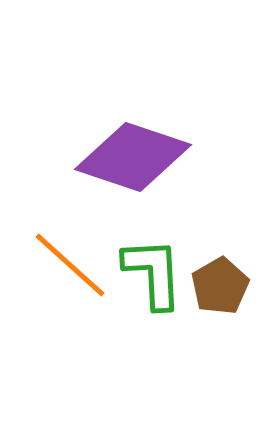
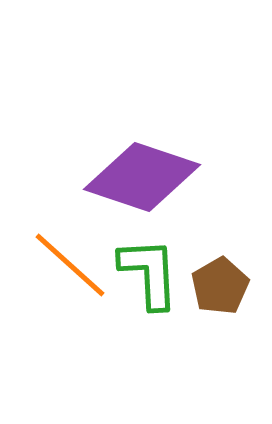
purple diamond: moved 9 px right, 20 px down
green L-shape: moved 4 px left
